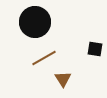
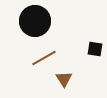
black circle: moved 1 px up
brown triangle: moved 1 px right
